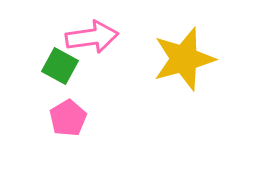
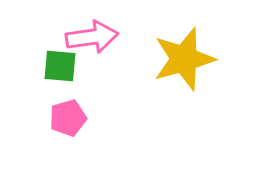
green square: rotated 24 degrees counterclockwise
pink pentagon: rotated 15 degrees clockwise
